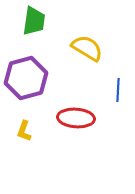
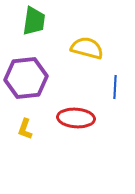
yellow semicircle: rotated 16 degrees counterclockwise
purple hexagon: rotated 9 degrees clockwise
blue line: moved 3 px left, 3 px up
yellow L-shape: moved 1 px right, 2 px up
